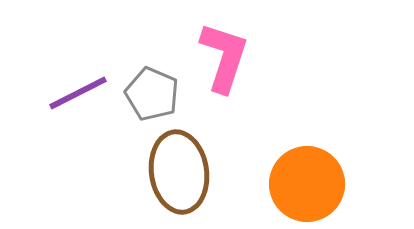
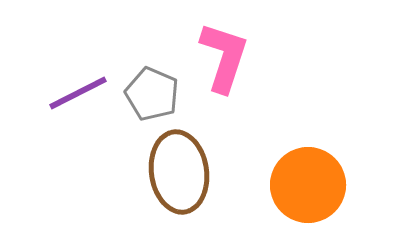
orange circle: moved 1 px right, 1 px down
